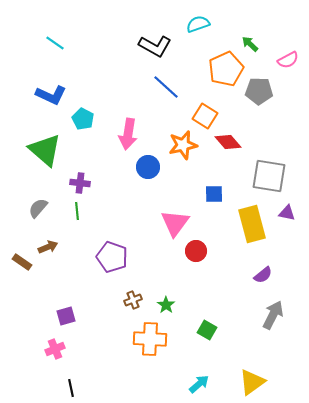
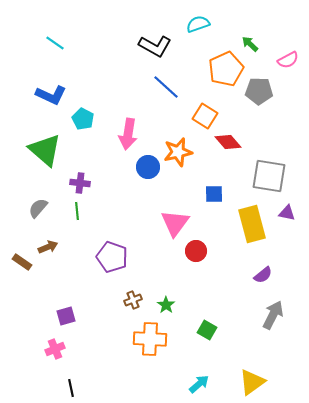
orange star: moved 5 px left, 7 px down
